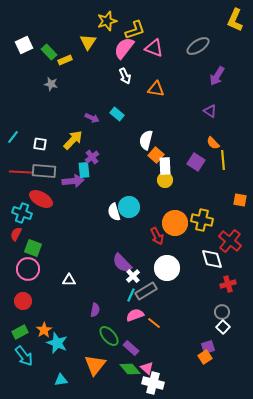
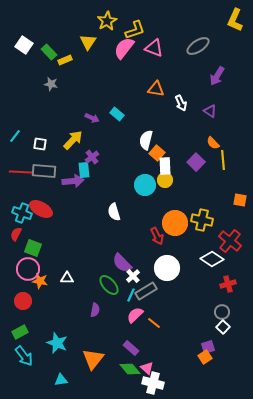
yellow star at (107, 21): rotated 12 degrees counterclockwise
white square at (24, 45): rotated 30 degrees counterclockwise
white arrow at (125, 76): moved 56 px right, 27 px down
cyan line at (13, 137): moved 2 px right, 1 px up
orange square at (156, 155): moved 1 px right, 2 px up
purple square at (196, 162): rotated 12 degrees clockwise
red ellipse at (41, 199): moved 10 px down
cyan circle at (129, 207): moved 16 px right, 22 px up
white diamond at (212, 259): rotated 40 degrees counterclockwise
white triangle at (69, 280): moved 2 px left, 2 px up
pink semicircle at (135, 315): rotated 24 degrees counterclockwise
orange star at (44, 330): moved 4 px left, 49 px up; rotated 28 degrees counterclockwise
green ellipse at (109, 336): moved 51 px up
orange triangle at (95, 365): moved 2 px left, 6 px up
